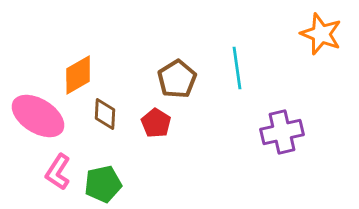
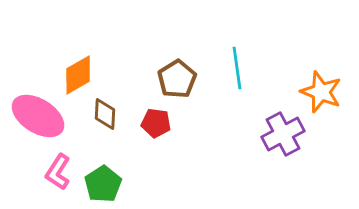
orange star: moved 58 px down
red pentagon: rotated 24 degrees counterclockwise
purple cross: moved 1 px right, 2 px down; rotated 15 degrees counterclockwise
green pentagon: rotated 21 degrees counterclockwise
